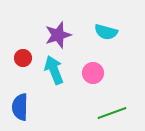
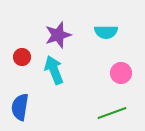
cyan semicircle: rotated 15 degrees counterclockwise
red circle: moved 1 px left, 1 px up
pink circle: moved 28 px right
blue semicircle: rotated 8 degrees clockwise
